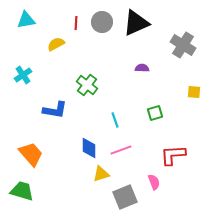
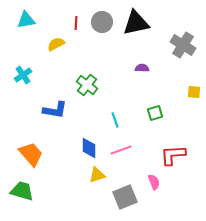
black triangle: rotated 12 degrees clockwise
yellow triangle: moved 4 px left, 1 px down
